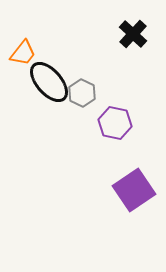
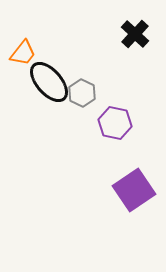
black cross: moved 2 px right
